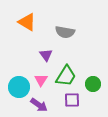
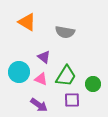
purple triangle: moved 2 px left, 2 px down; rotated 16 degrees counterclockwise
pink triangle: moved 1 px up; rotated 40 degrees counterclockwise
cyan circle: moved 15 px up
